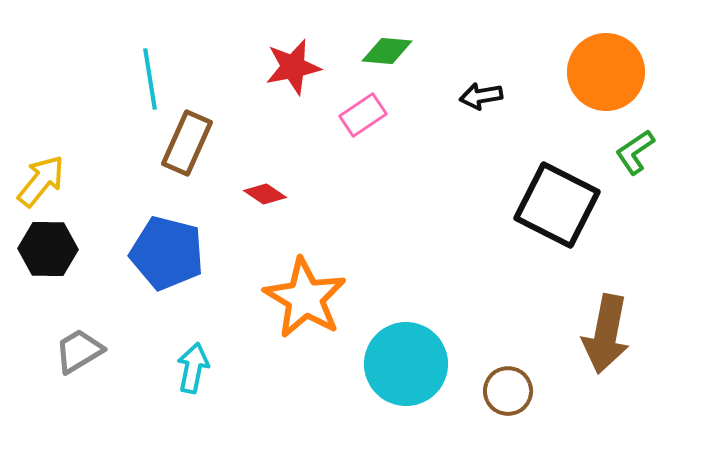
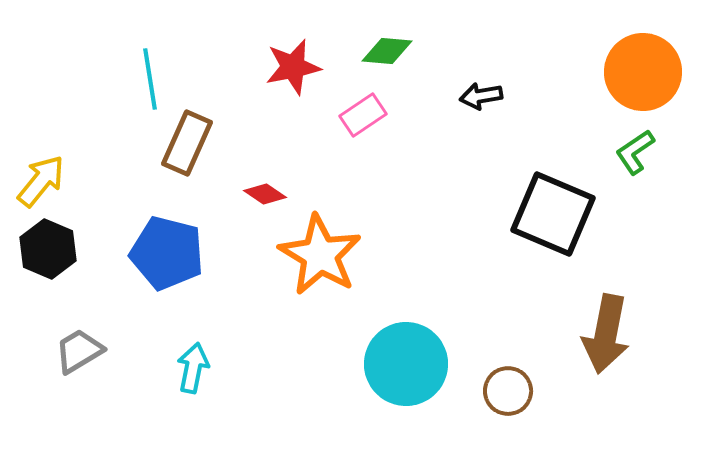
orange circle: moved 37 px right
black square: moved 4 px left, 9 px down; rotated 4 degrees counterclockwise
black hexagon: rotated 22 degrees clockwise
orange star: moved 15 px right, 43 px up
